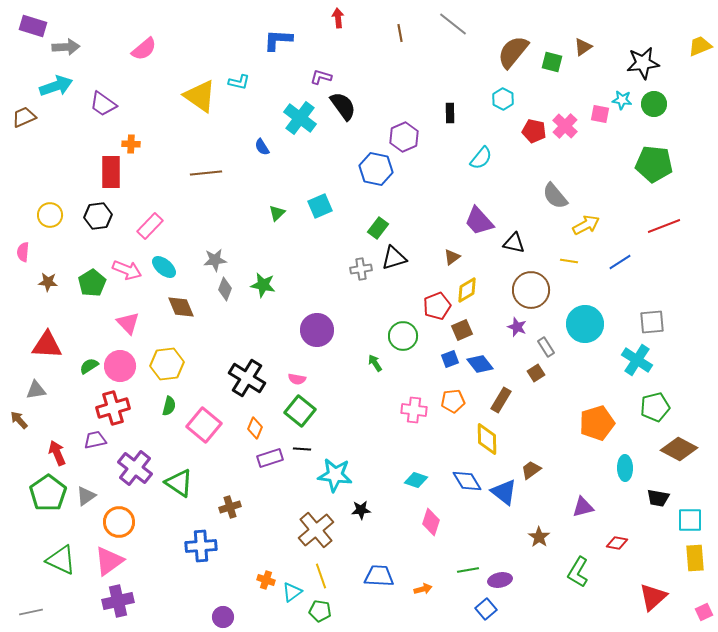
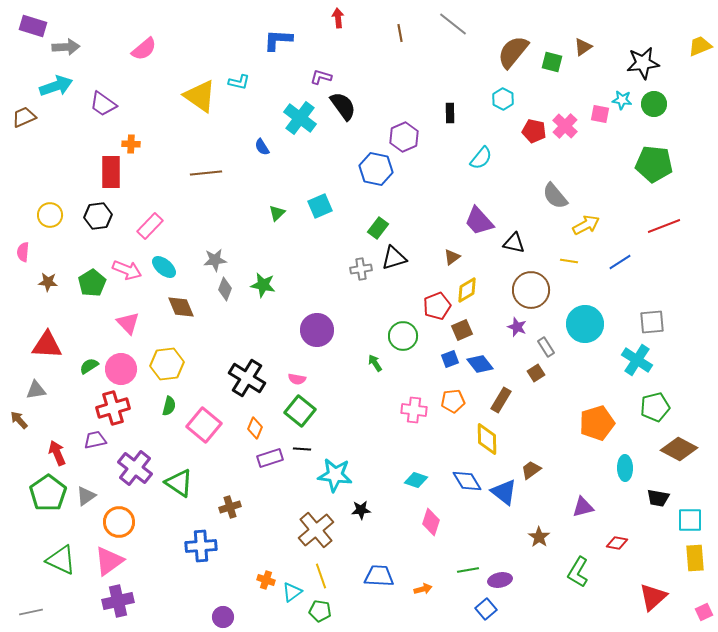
pink circle at (120, 366): moved 1 px right, 3 px down
